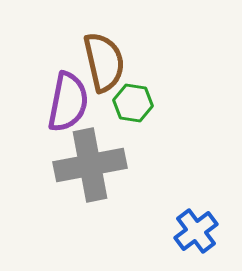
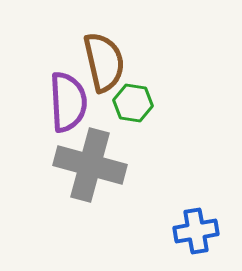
purple semicircle: rotated 14 degrees counterclockwise
gray cross: rotated 26 degrees clockwise
blue cross: rotated 27 degrees clockwise
